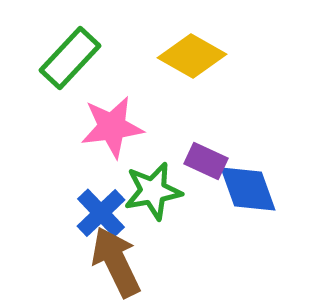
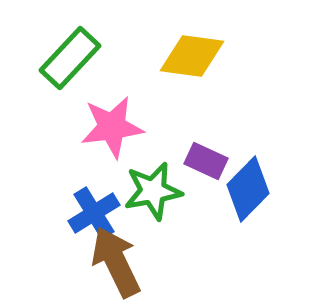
yellow diamond: rotated 22 degrees counterclockwise
blue diamond: rotated 64 degrees clockwise
blue cross: moved 7 px left; rotated 12 degrees clockwise
